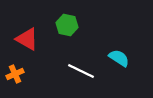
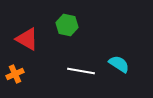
cyan semicircle: moved 6 px down
white line: rotated 16 degrees counterclockwise
